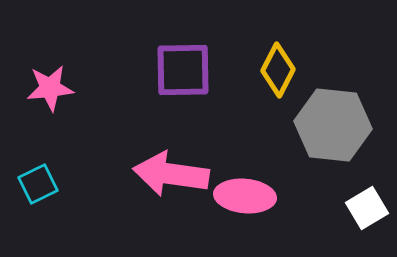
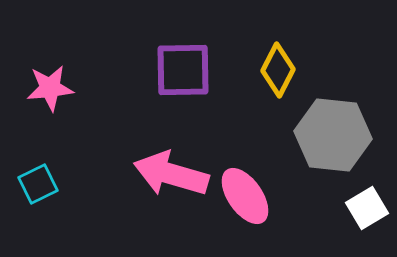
gray hexagon: moved 10 px down
pink arrow: rotated 8 degrees clockwise
pink ellipse: rotated 50 degrees clockwise
